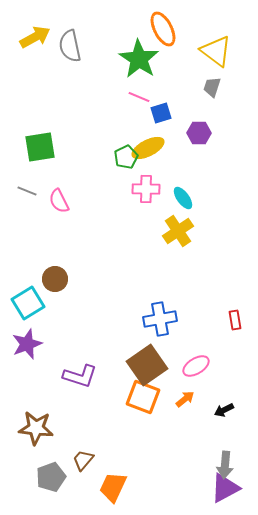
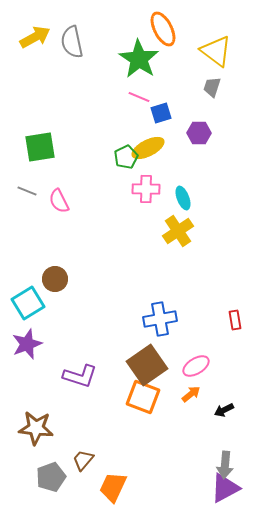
gray semicircle: moved 2 px right, 4 px up
cyan ellipse: rotated 15 degrees clockwise
orange arrow: moved 6 px right, 5 px up
